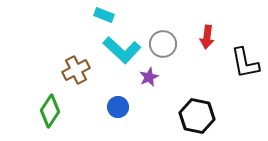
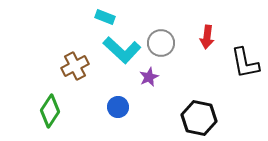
cyan rectangle: moved 1 px right, 2 px down
gray circle: moved 2 px left, 1 px up
brown cross: moved 1 px left, 4 px up
black hexagon: moved 2 px right, 2 px down
